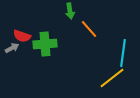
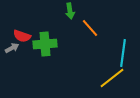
orange line: moved 1 px right, 1 px up
